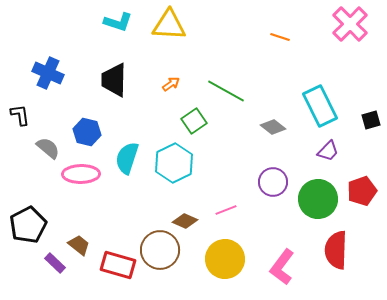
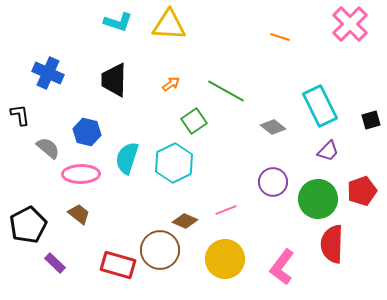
brown trapezoid: moved 31 px up
red semicircle: moved 4 px left, 6 px up
